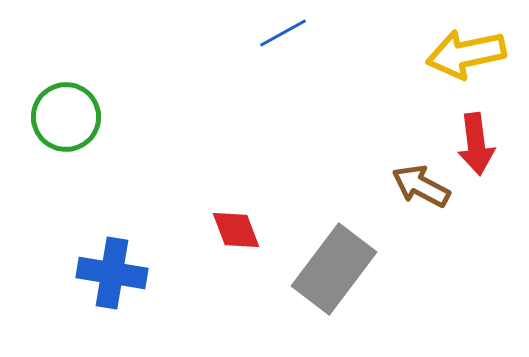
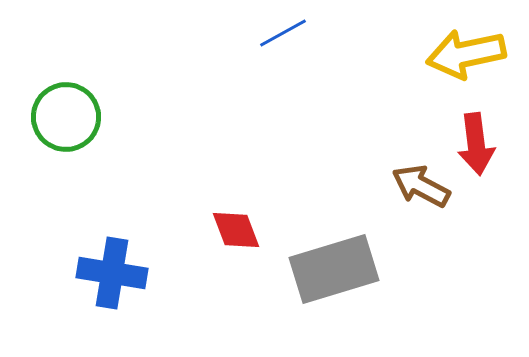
gray rectangle: rotated 36 degrees clockwise
